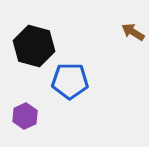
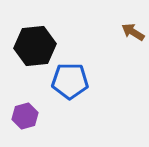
black hexagon: moved 1 px right; rotated 21 degrees counterclockwise
purple hexagon: rotated 10 degrees clockwise
